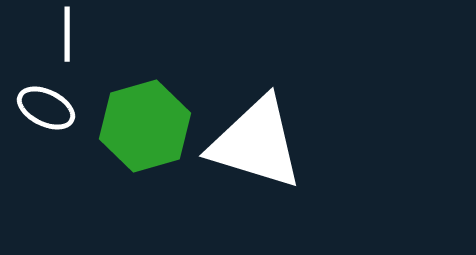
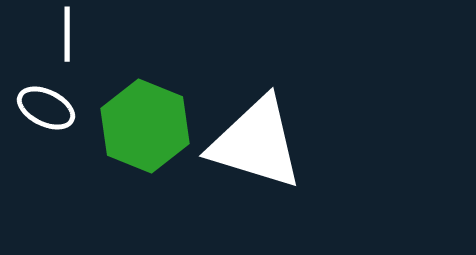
green hexagon: rotated 22 degrees counterclockwise
